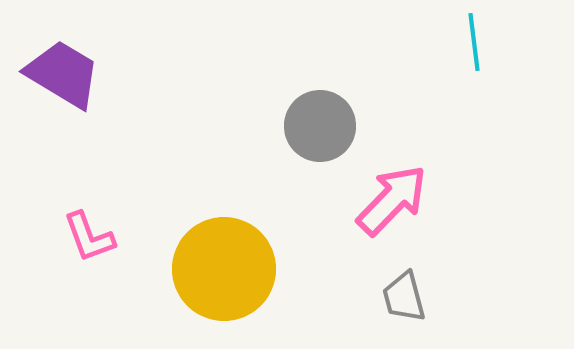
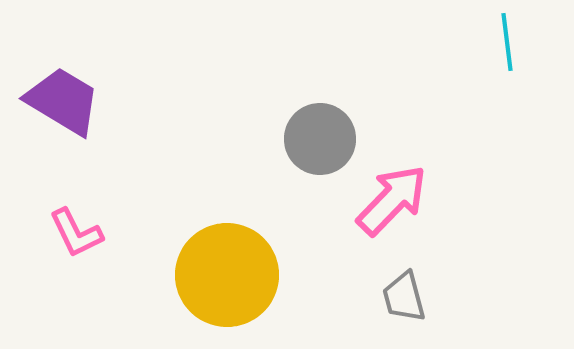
cyan line: moved 33 px right
purple trapezoid: moved 27 px down
gray circle: moved 13 px down
pink L-shape: moved 13 px left, 4 px up; rotated 6 degrees counterclockwise
yellow circle: moved 3 px right, 6 px down
